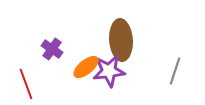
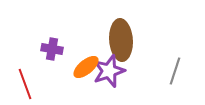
purple cross: rotated 25 degrees counterclockwise
purple star: rotated 12 degrees counterclockwise
red line: moved 1 px left
